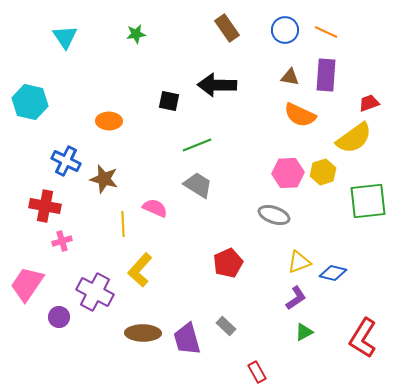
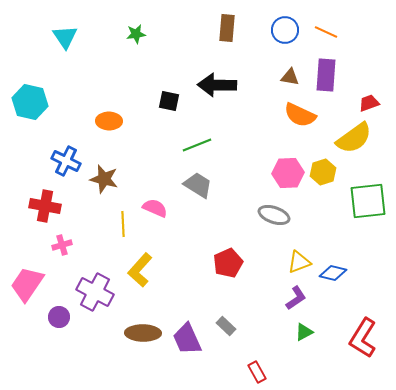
brown rectangle: rotated 40 degrees clockwise
pink cross: moved 4 px down
purple trapezoid: rotated 8 degrees counterclockwise
